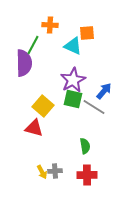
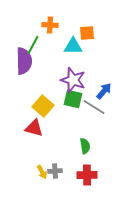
cyan triangle: rotated 24 degrees counterclockwise
purple semicircle: moved 2 px up
purple star: rotated 25 degrees counterclockwise
